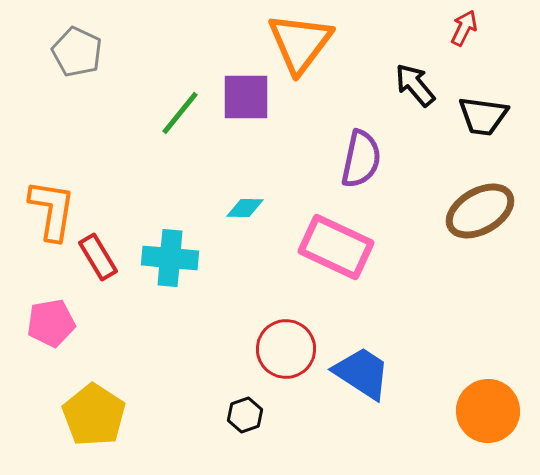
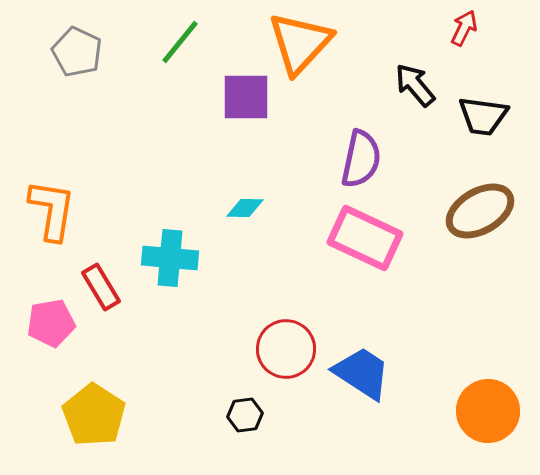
orange triangle: rotated 6 degrees clockwise
green line: moved 71 px up
pink rectangle: moved 29 px right, 9 px up
red rectangle: moved 3 px right, 30 px down
black hexagon: rotated 12 degrees clockwise
